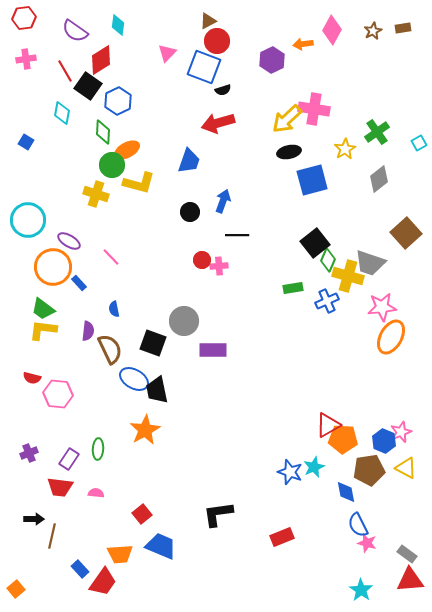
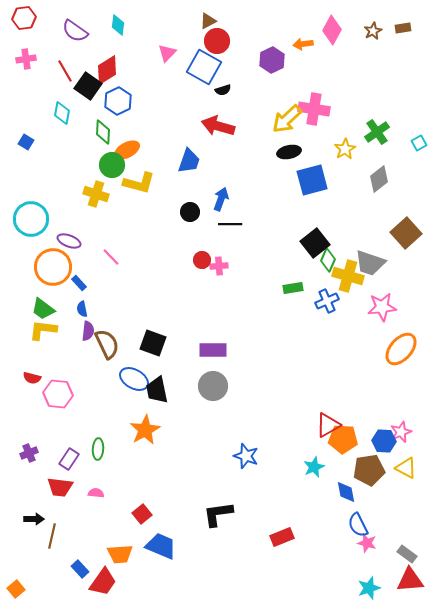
red diamond at (101, 60): moved 6 px right, 10 px down
blue square at (204, 67): rotated 8 degrees clockwise
red arrow at (218, 123): moved 3 px down; rotated 32 degrees clockwise
blue arrow at (223, 201): moved 2 px left, 2 px up
cyan circle at (28, 220): moved 3 px right, 1 px up
black line at (237, 235): moved 7 px left, 11 px up
purple ellipse at (69, 241): rotated 10 degrees counterclockwise
blue semicircle at (114, 309): moved 32 px left
gray circle at (184, 321): moved 29 px right, 65 px down
orange ellipse at (391, 337): moved 10 px right, 12 px down; rotated 12 degrees clockwise
brown semicircle at (110, 349): moved 3 px left, 5 px up
blue hexagon at (384, 441): rotated 20 degrees counterclockwise
blue star at (290, 472): moved 44 px left, 16 px up
cyan star at (361, 590): moved 8 px right, 2 px up; rotated 20 degrees clockwise
